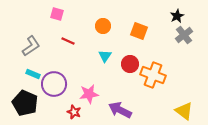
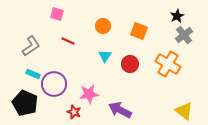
orange cross: moved 15 px right, 11 px up; rotated 10 degrees clockwise
